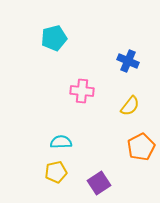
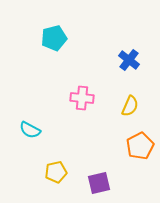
blue cross: moved 1 px right, 1 px up; rotated 15 degrees clockwise
pink cross: moved 7 px down
yellow semicircle: rotated 15 degrees counterclockwise
cyan semicircle: moved 31 px left, 12 px up; rotated 150 degrees counterclockwise
orange pentagon: moved 1 px left, 1 px up
purple square: rotated 20 degrees clockwise
